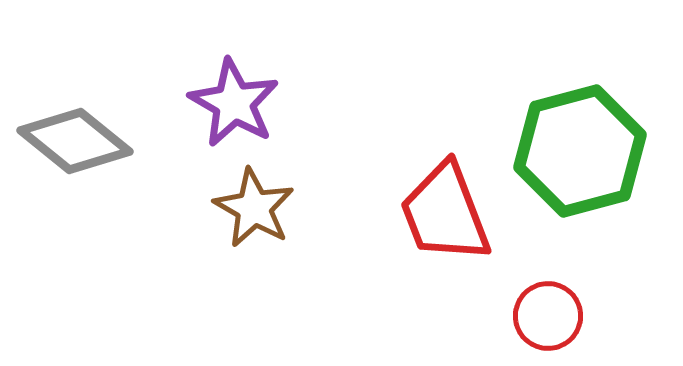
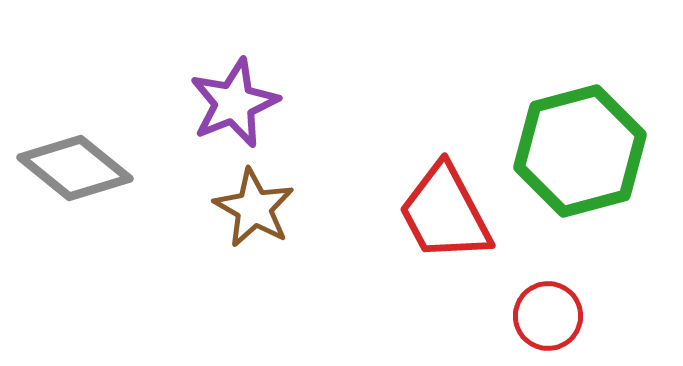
purple star: rotated 20 degrees clockwise
gray diamond: moved 27 px down
red trapezoid: rotated 7 degrees counterclockwise
